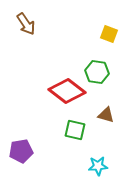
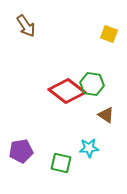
brown arrow: moved 2 px down
green hexagon: moved 5 px left, 12 px down
brown triangle: rotated 18 degrees clockwise
green square: moved 14 px left, 33 px down
cyan star: moved 9 px left, 18 px up
